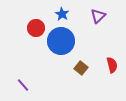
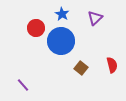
purple triangle: moved 3 px left, 2 px down
